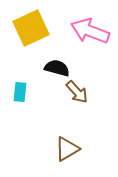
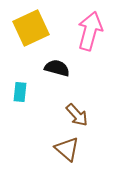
pink arrow: rotated 84 degrees clockwise
brown arrow: moved 23 px down
brown triangle: rotated 48 degrees counterclockwise
